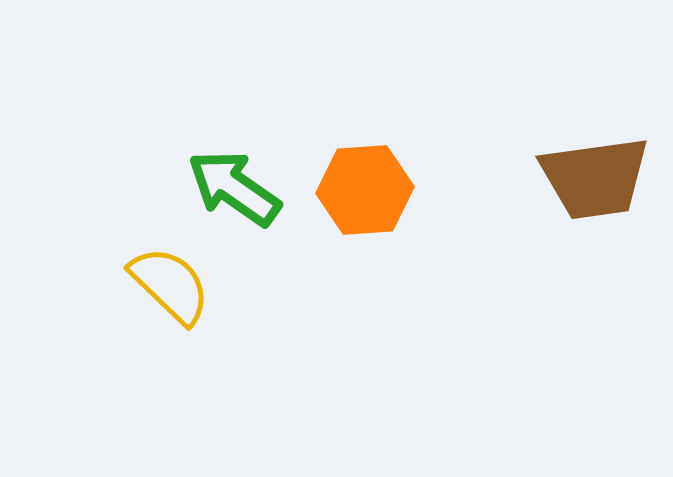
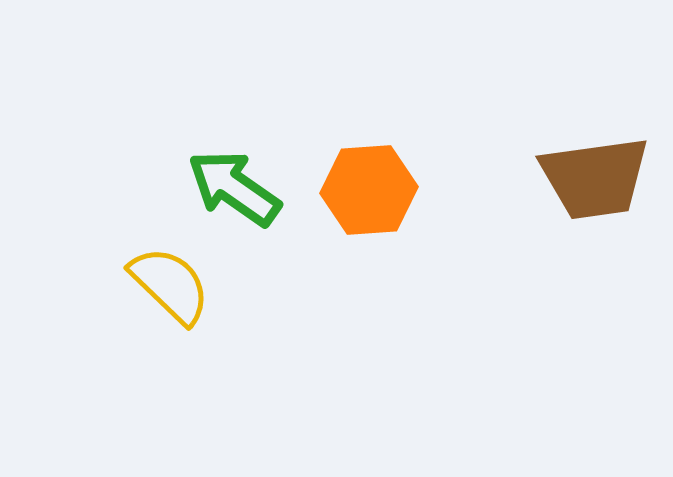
orange hexagon: moved 4 px right
